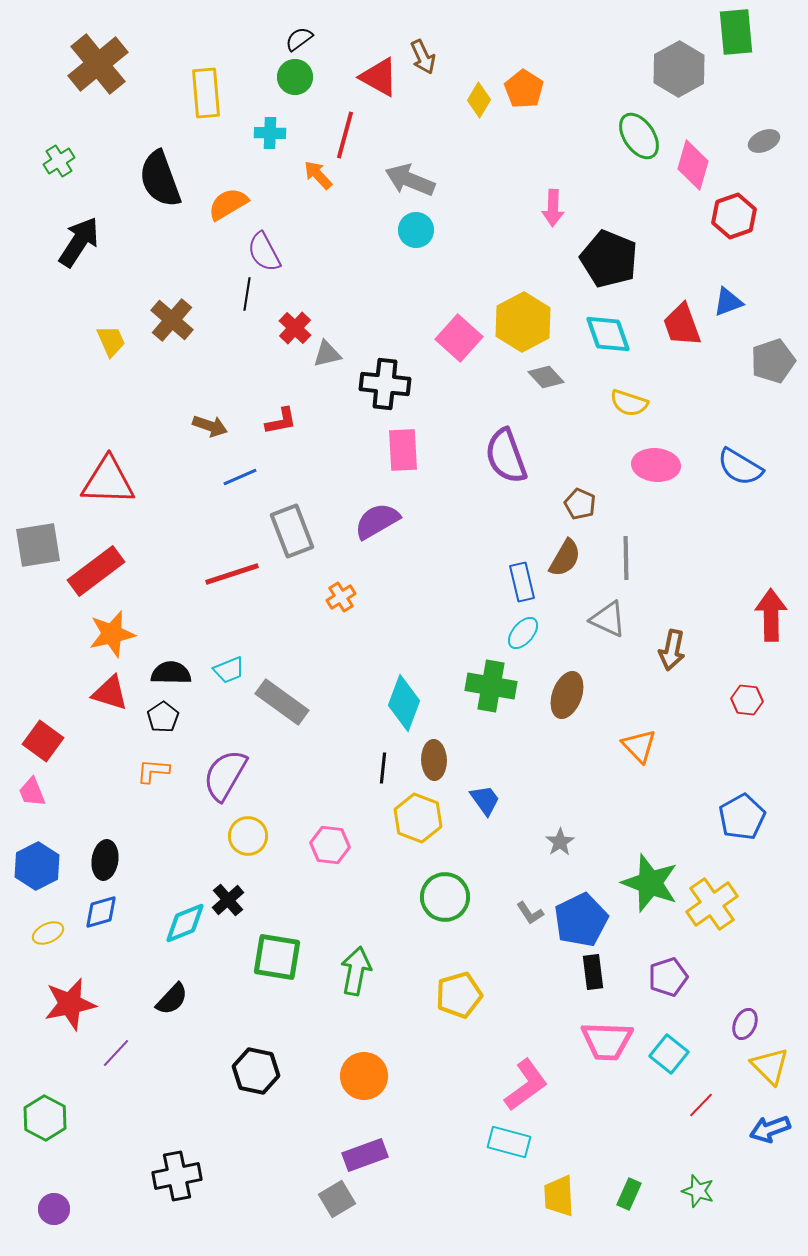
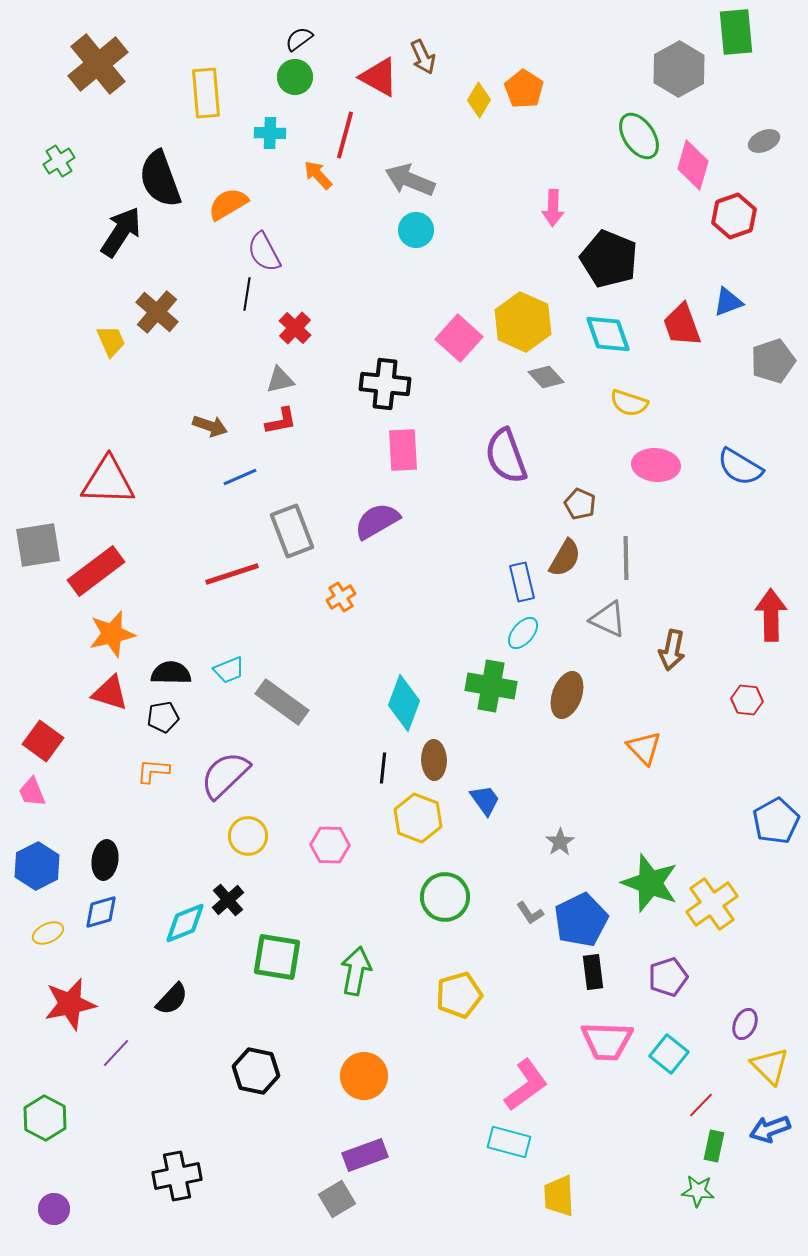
black arrow at (79, 242): moved 42 px right, 10 px up
brown cross at (172, 320): moved 15 px left, 8 px up
yellow hexagon at (523, 322): rotated 8 degrees counterclockwise
gray triangle at (327, 354): moved 47 px left, 26 px down
black pentagon at (163, 717): rotated 24 degrees clockwise
orange triangle at (639, 746): moved 5 px right, 2 px down
purple semicircle at (225, 775): rotated 16 degrees clockwise
blue pentagon at (742, 817): moved 34 px right, 4 px down
pink hexagon at (330, 845): rotated 6 degrees counterclockwise
green star at (698, 1191): rotated 12 degrees counterclockwise
green rectangle at (629, 1194): moved 85 px right, 48 px up; rotated 12 degrees counterclockwise
